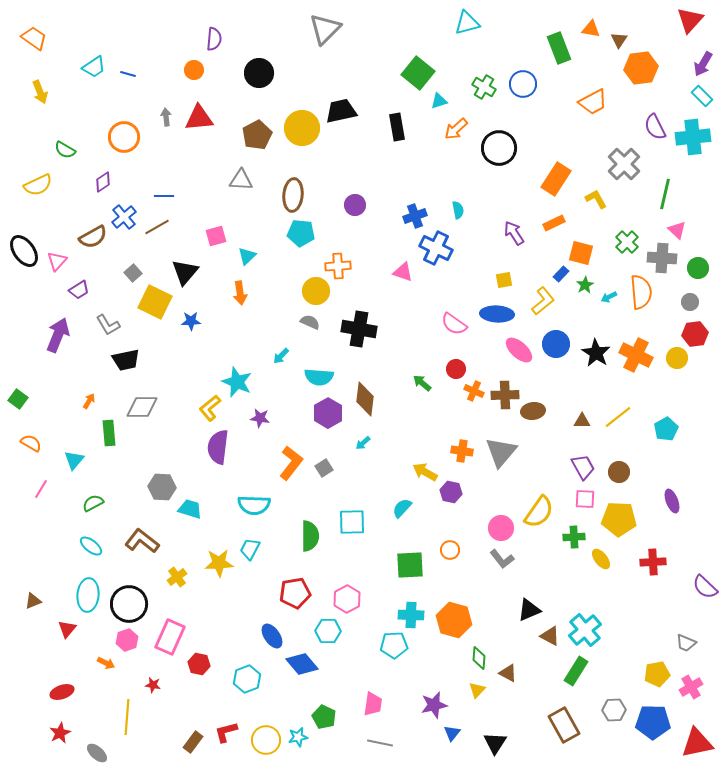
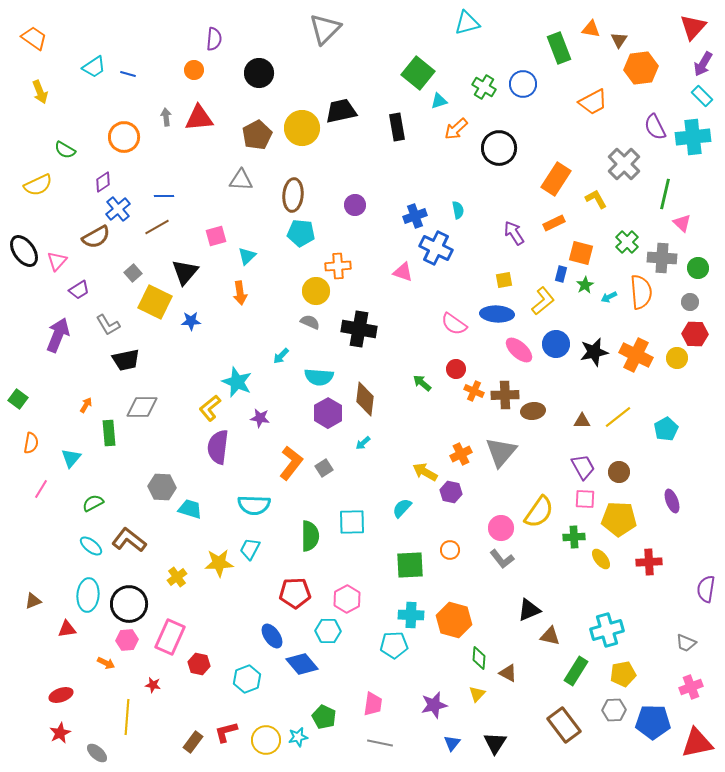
red triangle at (690, 20): moved 3 px right, 7 px down
blue cross at (124, 217): moved 6 px left, 8 px up
pink triangle at (677, 230): moved 5 px right, 7 px up
brown semicircle at (93, 237): moved 3 px right
blue rectangle at (561, 274): rotated 28 degrees counterclockwise
red hexagon at (695, 334): rotated 10 degrees clockwise
black star at (596, 353): moved 2 px left, 1 px up; rotated 28 degrees clockwise
orange arrow at (89, 401): moved 3 px left, 4 px down
orange semicircle at (31, 443): rotated 70 degrees clockwise
orange cross at (462, 451): moved 1 px left, 3 px down; rotated 35 degrees counterclockwise
cyan triangle at (74, 460): moved 3 px left, 2 px up
brown L-shape at (142, 541): moved 13 px left, 1 px up
red cross at (653, 562): moved 4 px left
purple semicircle at (705, 587): moved 1 px right, 2 px down; rotated 56 degrees clockwise
red pentagon at (295, 593): rotated 8 degrees clockwise
red triangle at (67, 629): rotated 42 degrees clockwise
cyan cross at (585, 630): moved 22 px right; rotated 24 degrees clockwise
brown triangle at (550, 636): rotated 15 degrees counterclockwise
pink hexagon at (127, 640): rotated 15 degrees clockwise
yellow pentagon at (657, 674): moved 34 px left
pink cross at (691, 687): rotated 10 degrees clockwise
yellow triangle at (477, 690): moved 4 px down
red ellipse at (62, 692): moved 1 px left, 3 px down
brown rectangle at (564, 725): rotated 8 degrees counterclockwise
blue triangle at (452, 733): moved 10 px down
